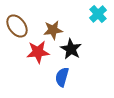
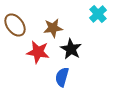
brown ellipse: moved 2 px left, 1 px up
brown star: moved 2 px up
red star: rotated 15 degrees clockwise
